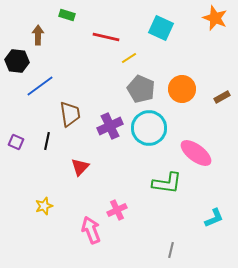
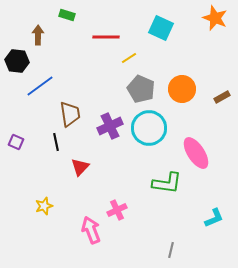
red line: rotated 12 degrees counterclockwise
black line: moved 9 px right, 1 px down; rotated 24 degrees counterclockwise
pink ellipse: rotated 20 degrees clockwise
